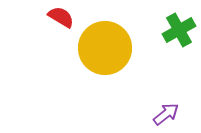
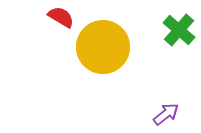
green cross: rotated 20 degrees counterclockwise
yellow circle: moved 2 px left, 1 px up
